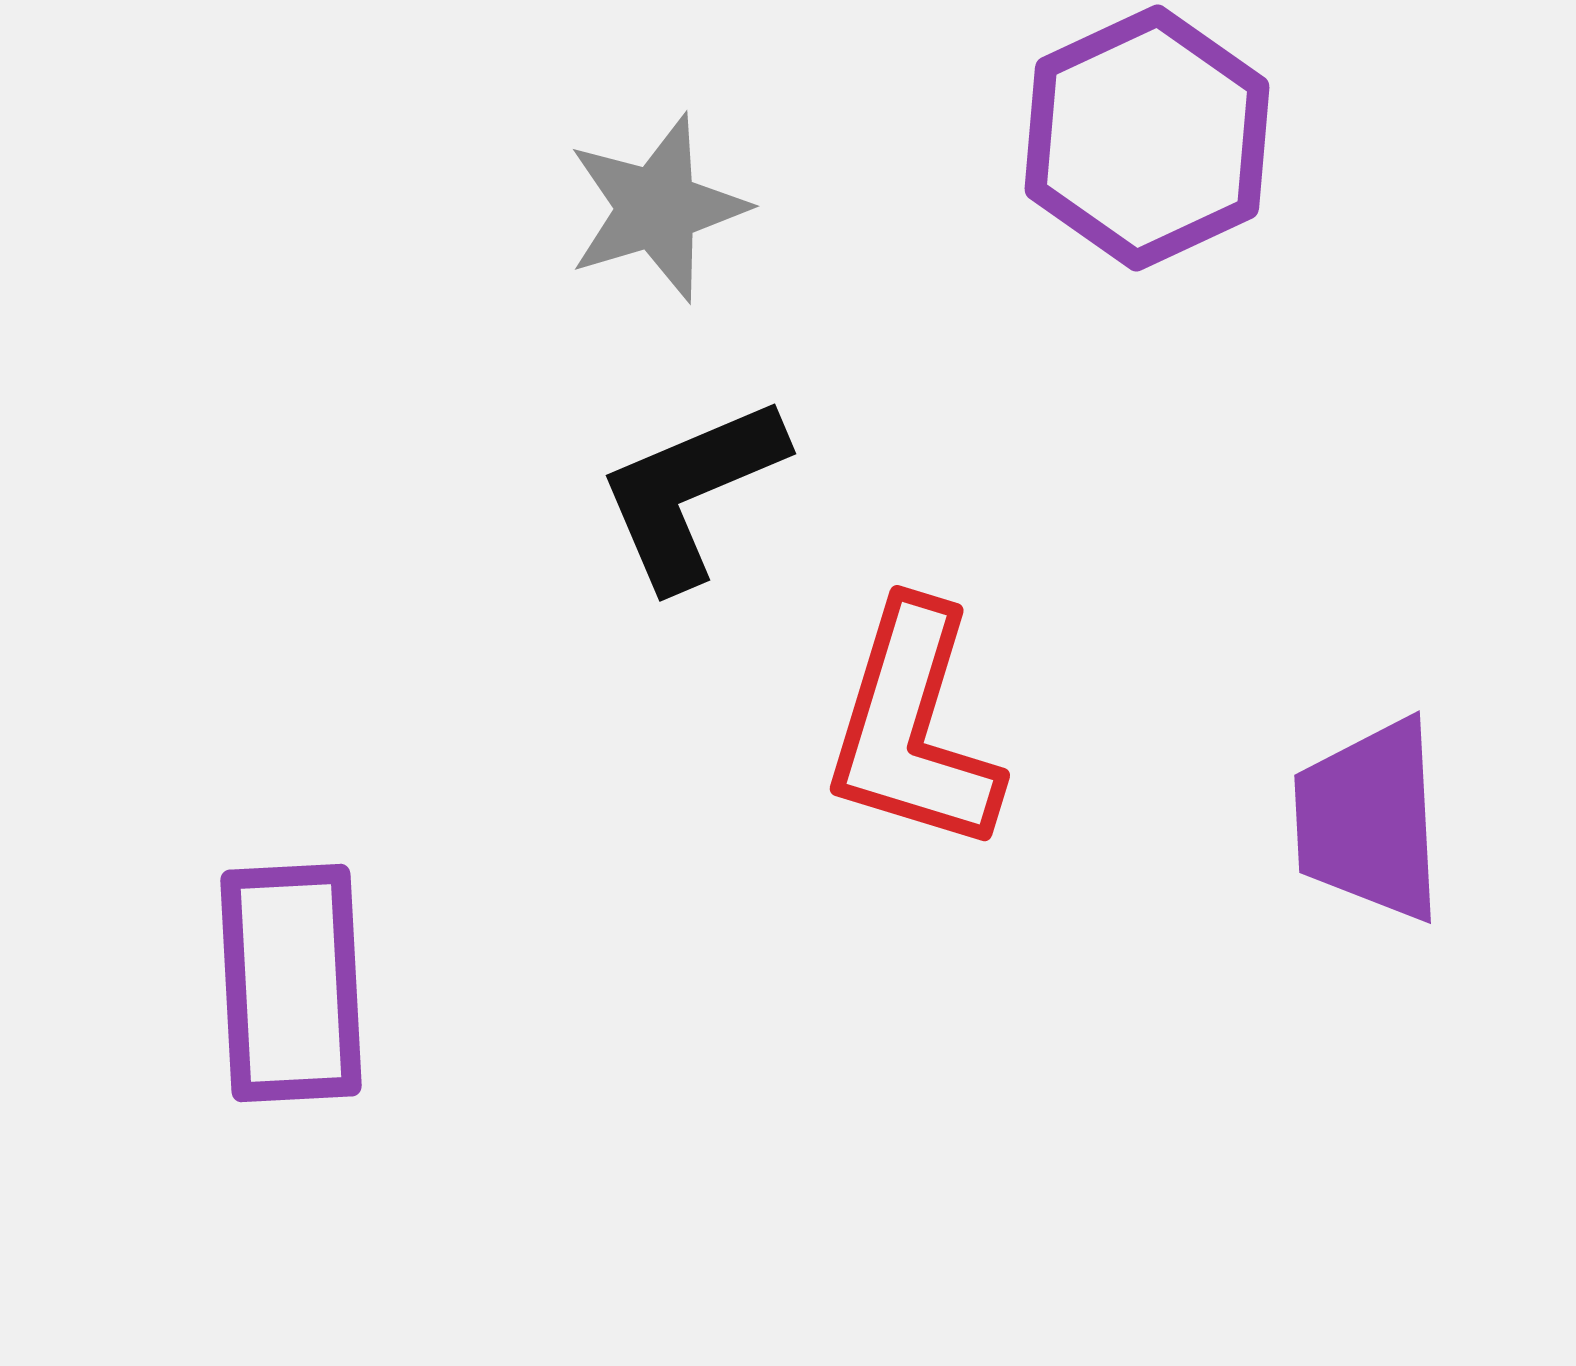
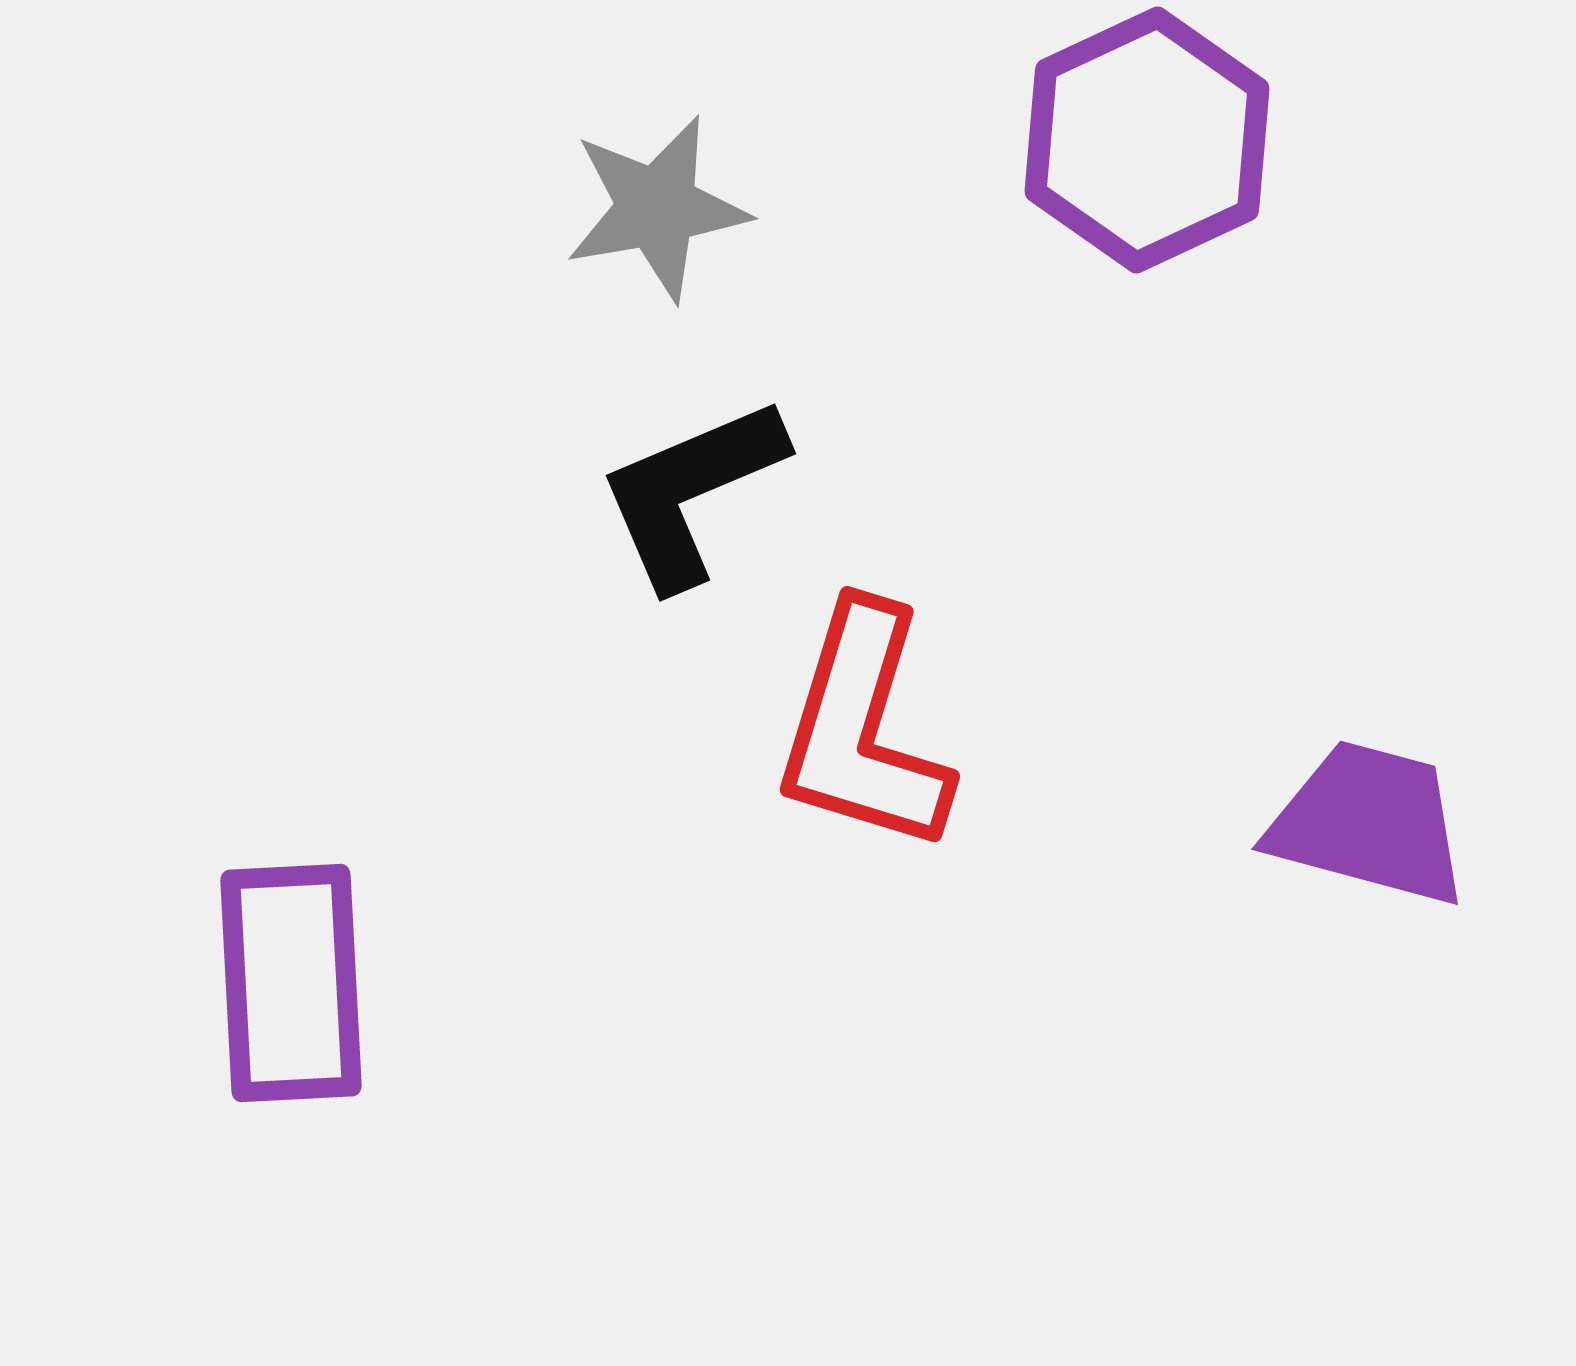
purple hexagon: moved 2 px down
gray star: rotated 7 degrees clockwise
red L-shape: moved 50 px left, 1 px down
purple trapezoid: moved 3 px down; rotated 108 degrees clockwise
